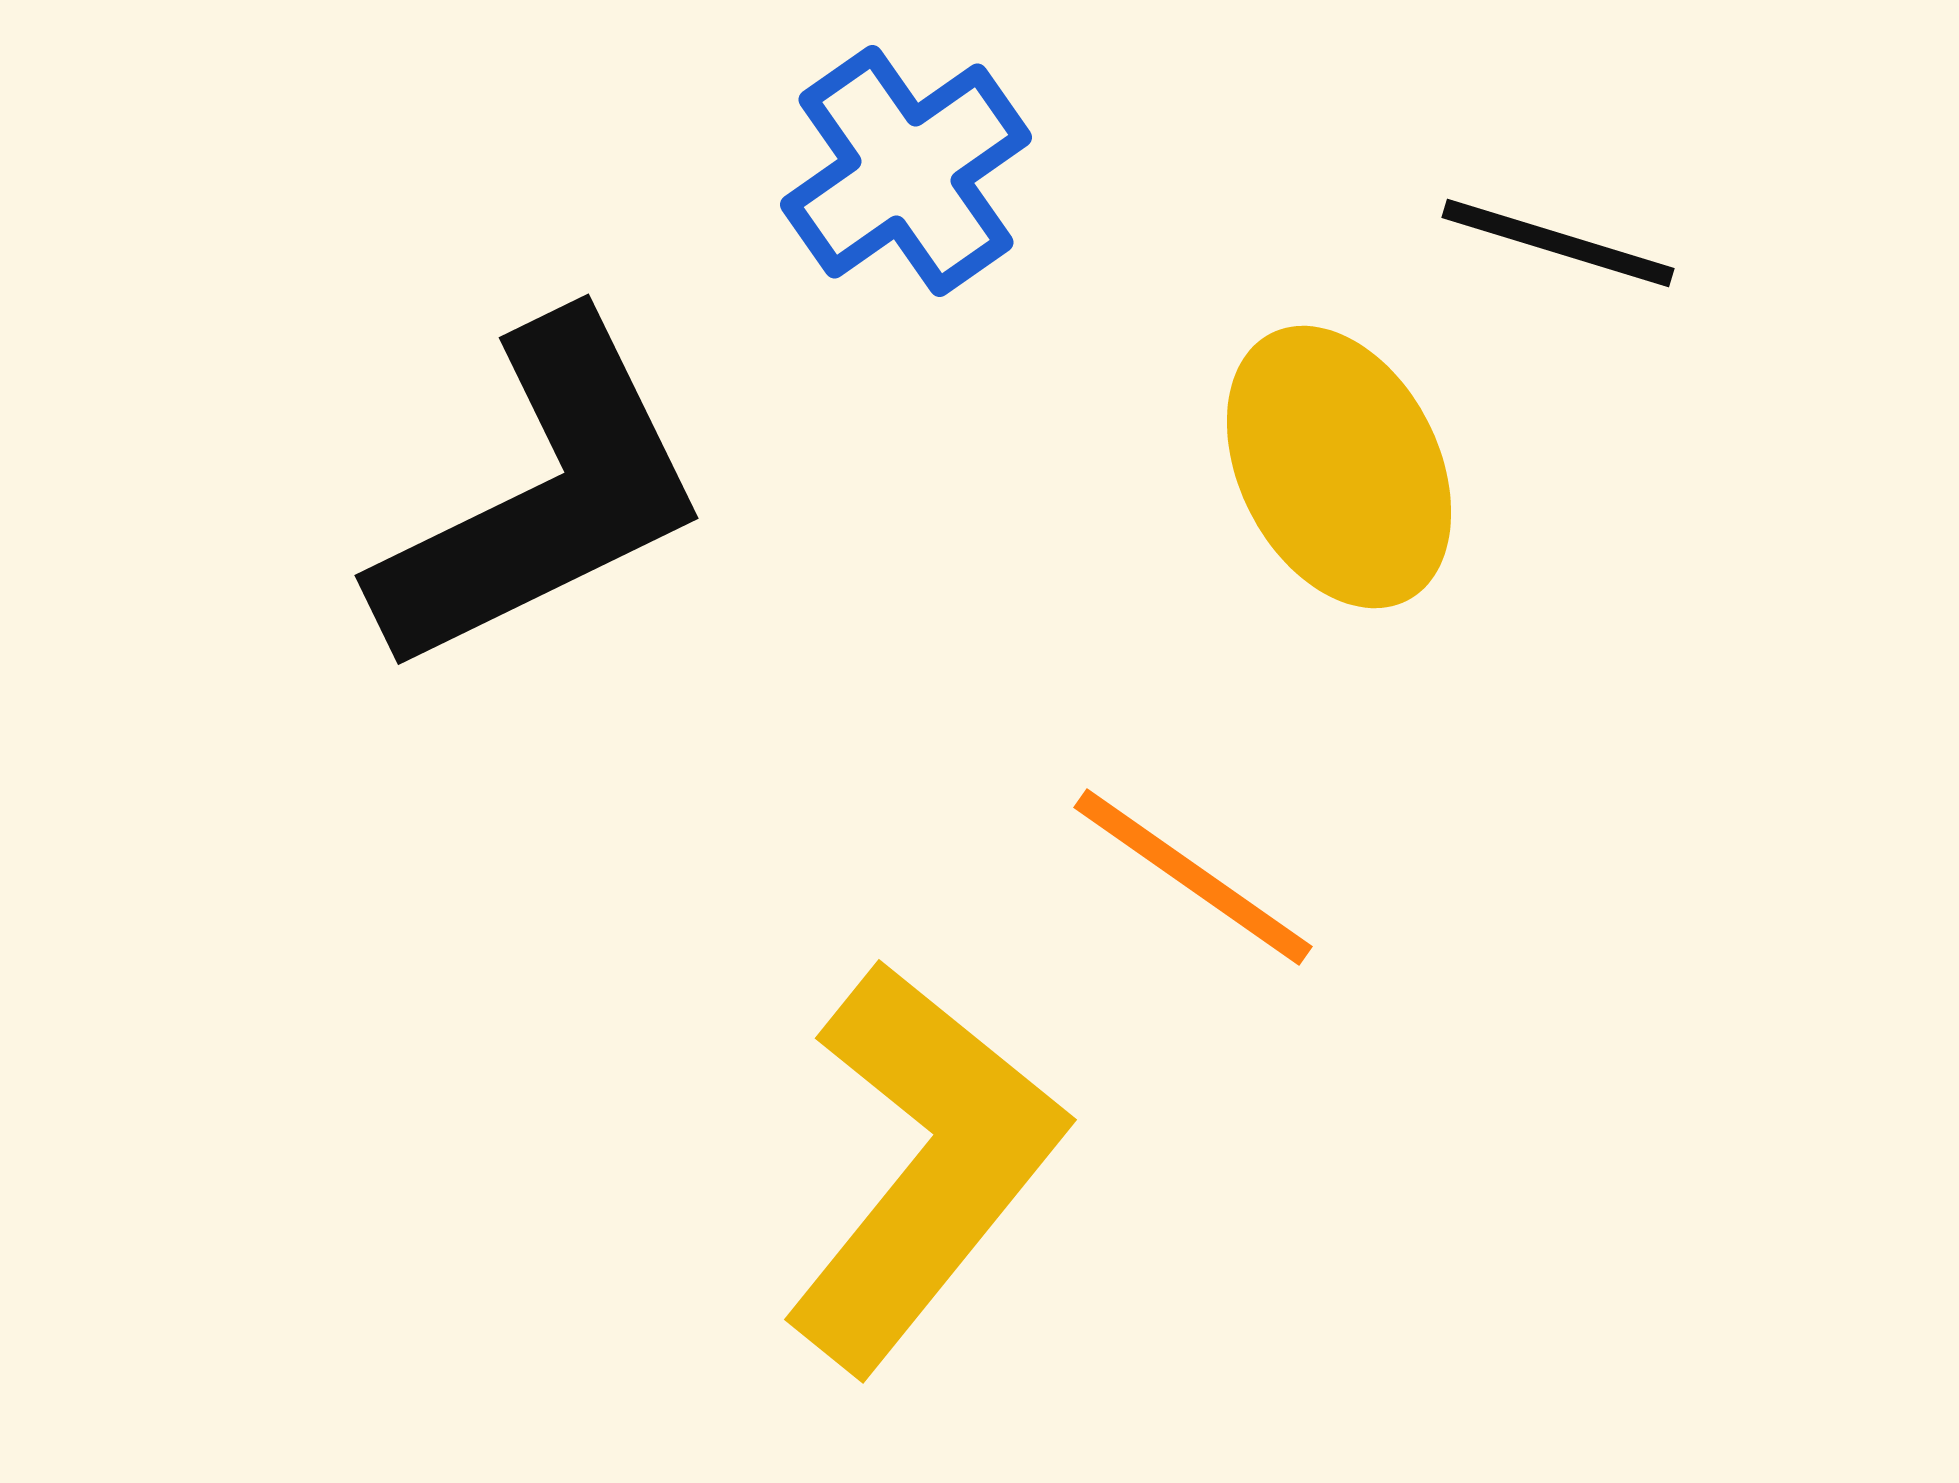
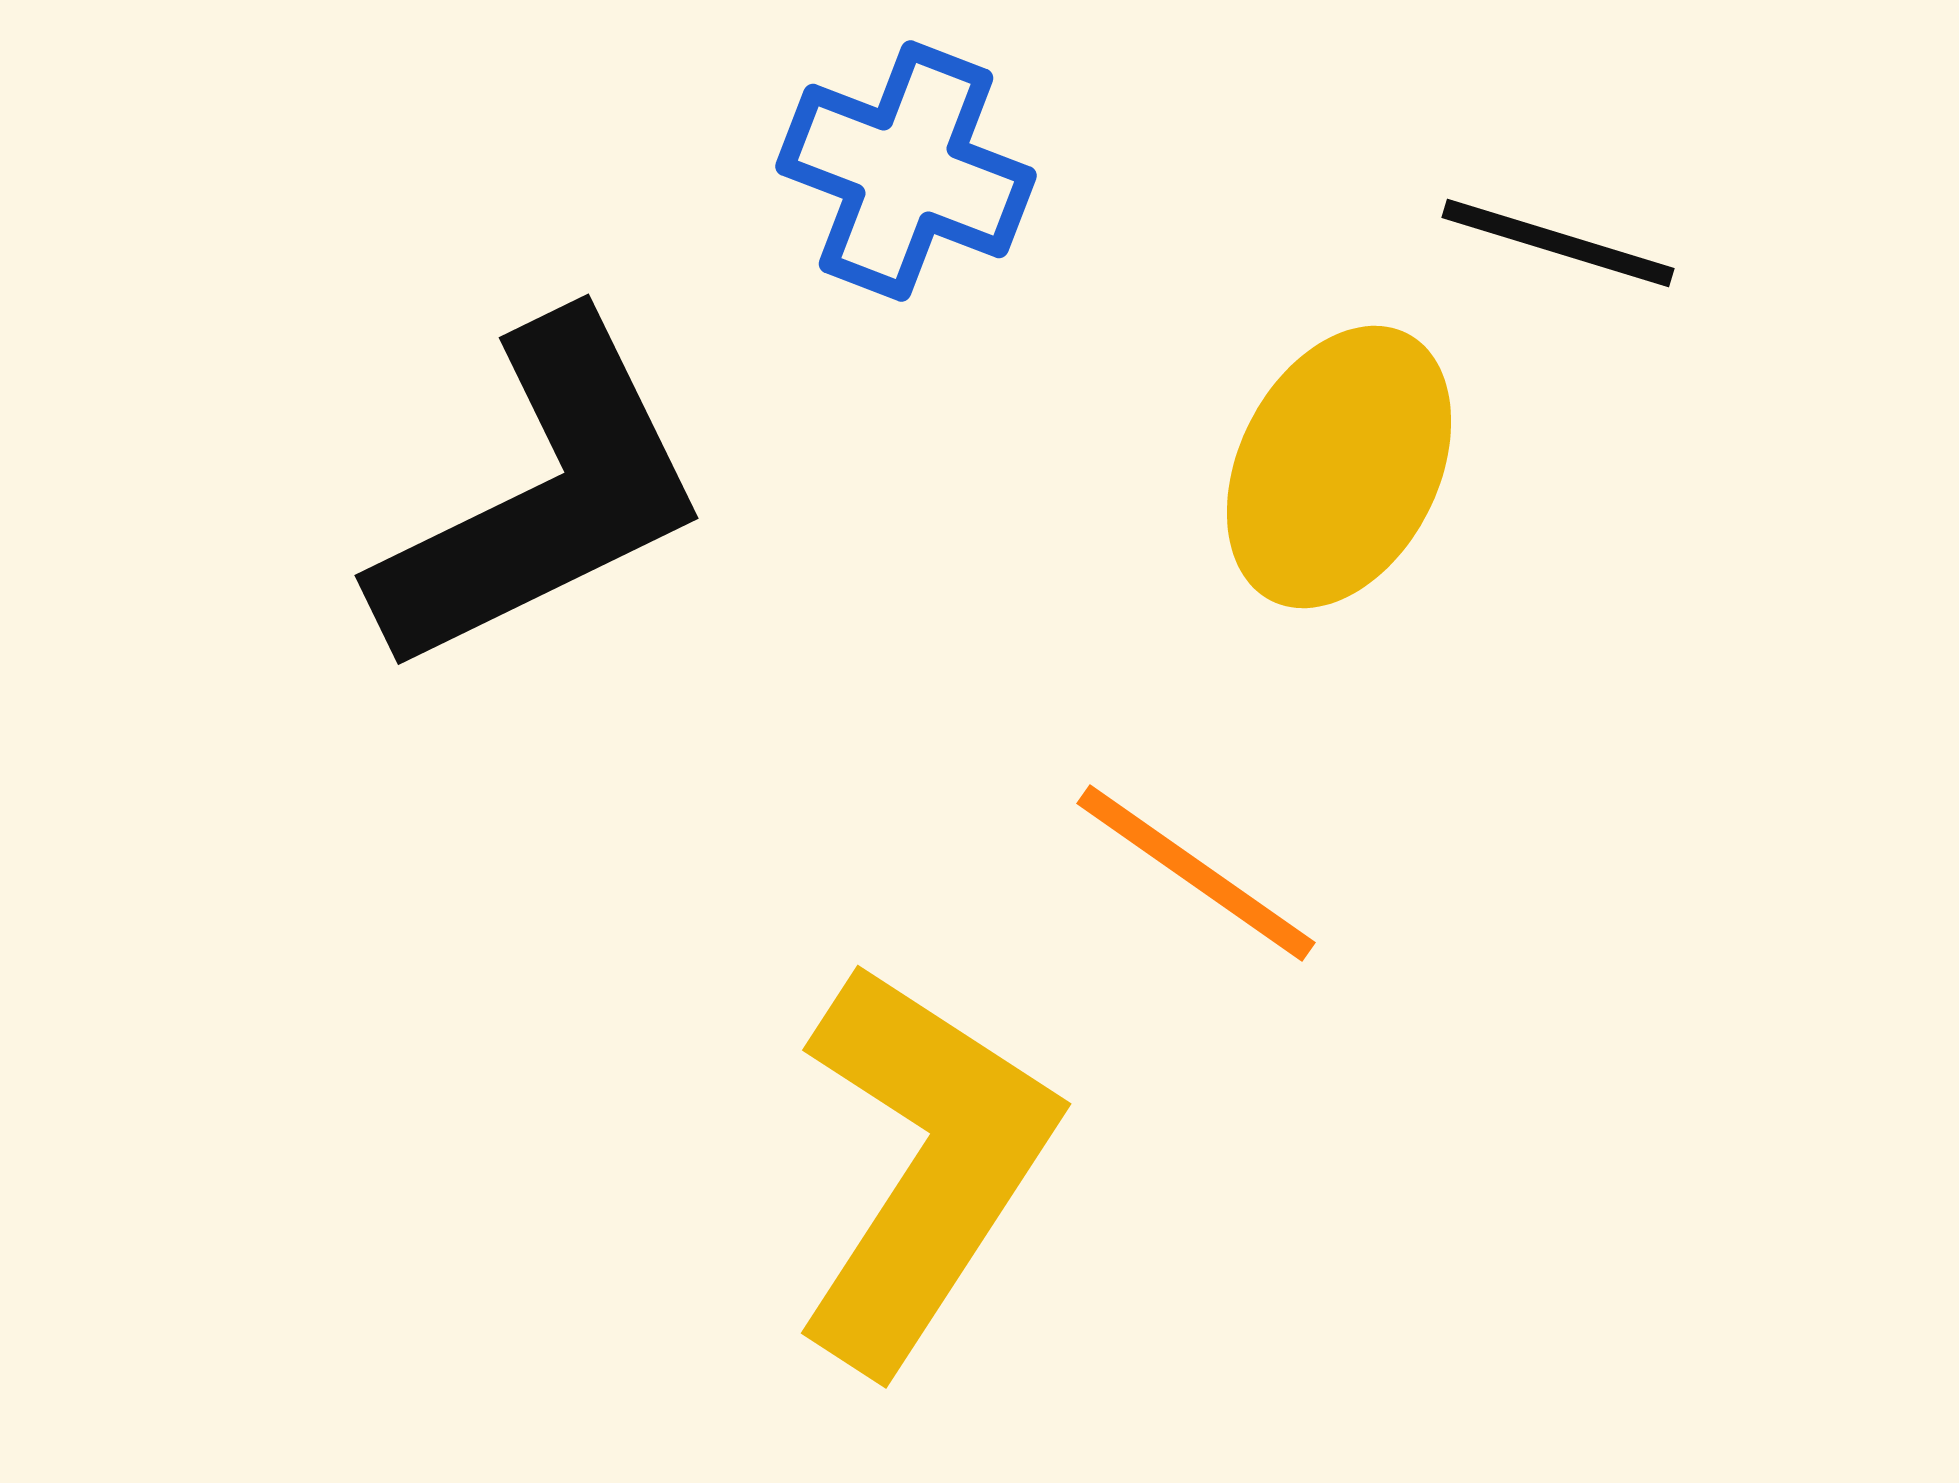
blue cross: rotated 34 degrees counterclockwise
yellow ellipse: rotated 54 degrees clockwise
orange line: moved 3 px right, 4 px up
yellow L-shape: rotated 6 degrees counterclockwise
